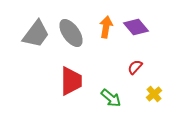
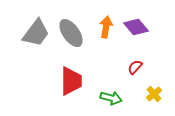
gray trapezoid: moved 1 px up
green arrow: rotated 25 degrees counterclockwise
